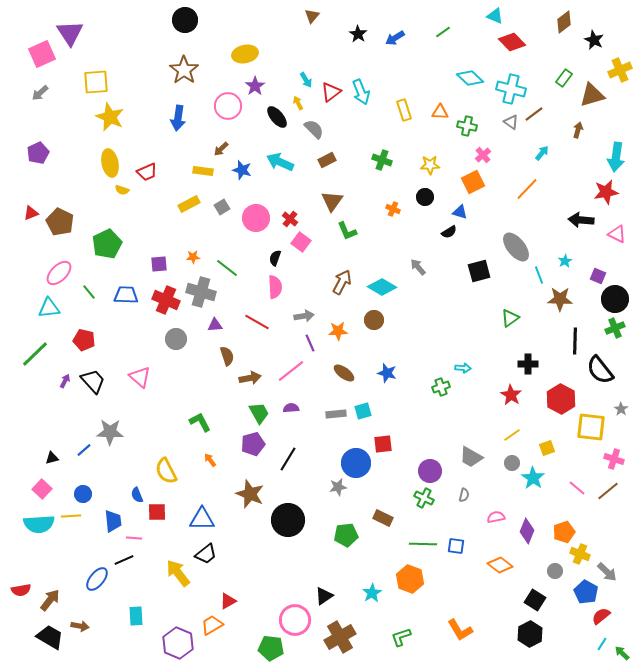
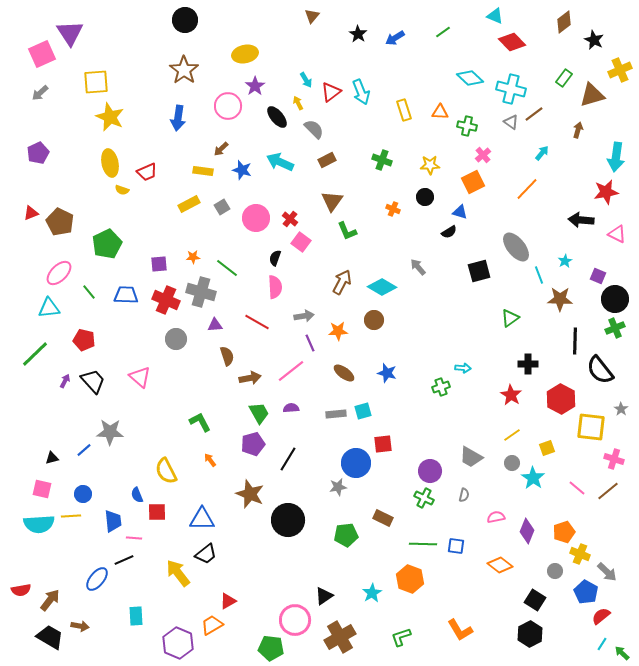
pink square at (42, 489): rotated 30 degrees counterclockwise
